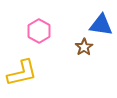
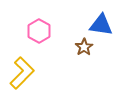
yellow L-shape: rotated 32 degrees counterclockwise
